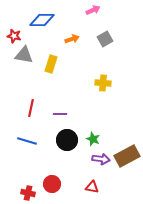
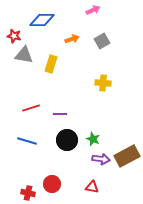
gray square: moved 3 px left, 2 px down
red line: rotated 60 degrees clockwise
